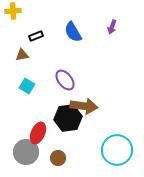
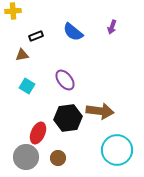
blue semicircle: rotated 20 degrees counterclockwise
brown arrow: moved 16 px right, 5 px down
gray circle: moved 5 px down
